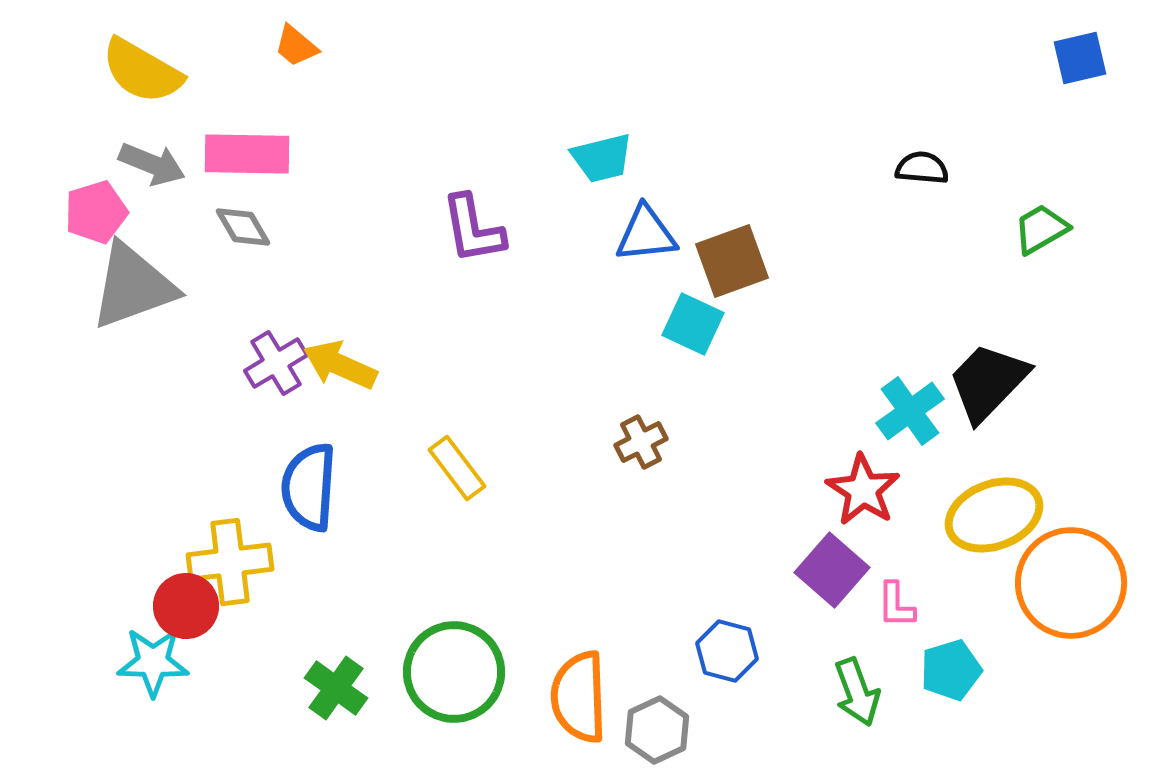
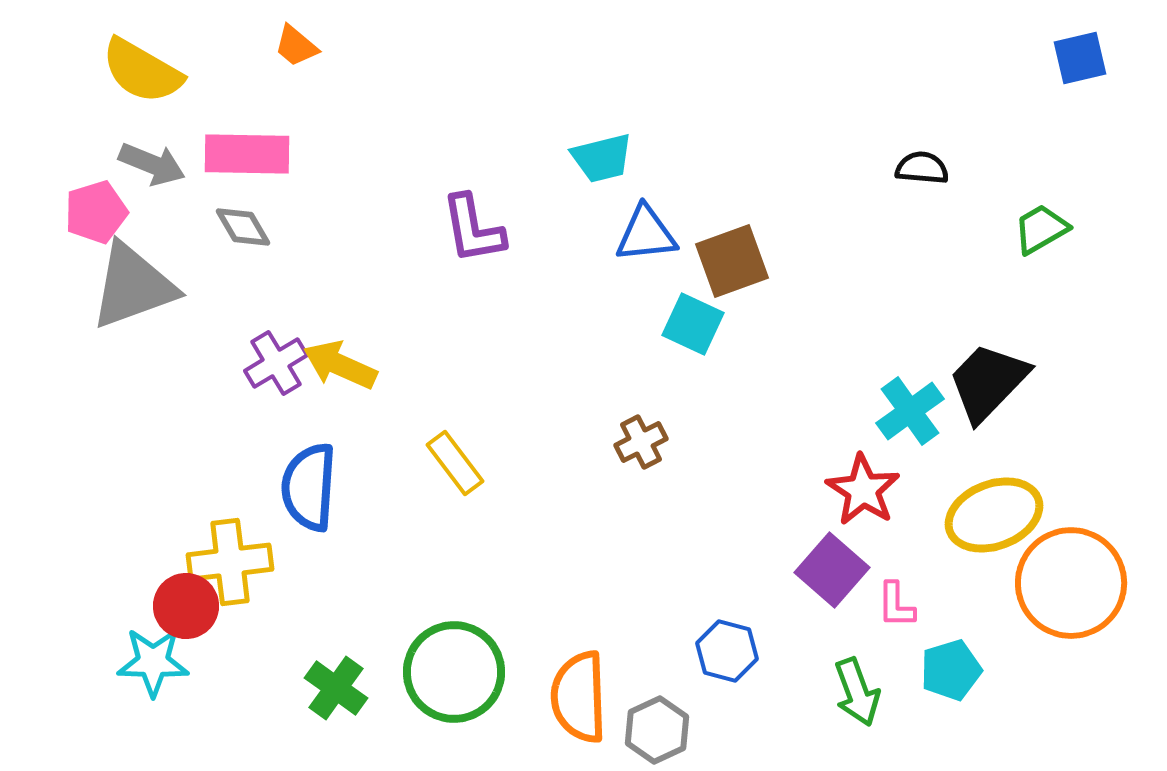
yellow rectangle: moved 2 px left, 5 px up
